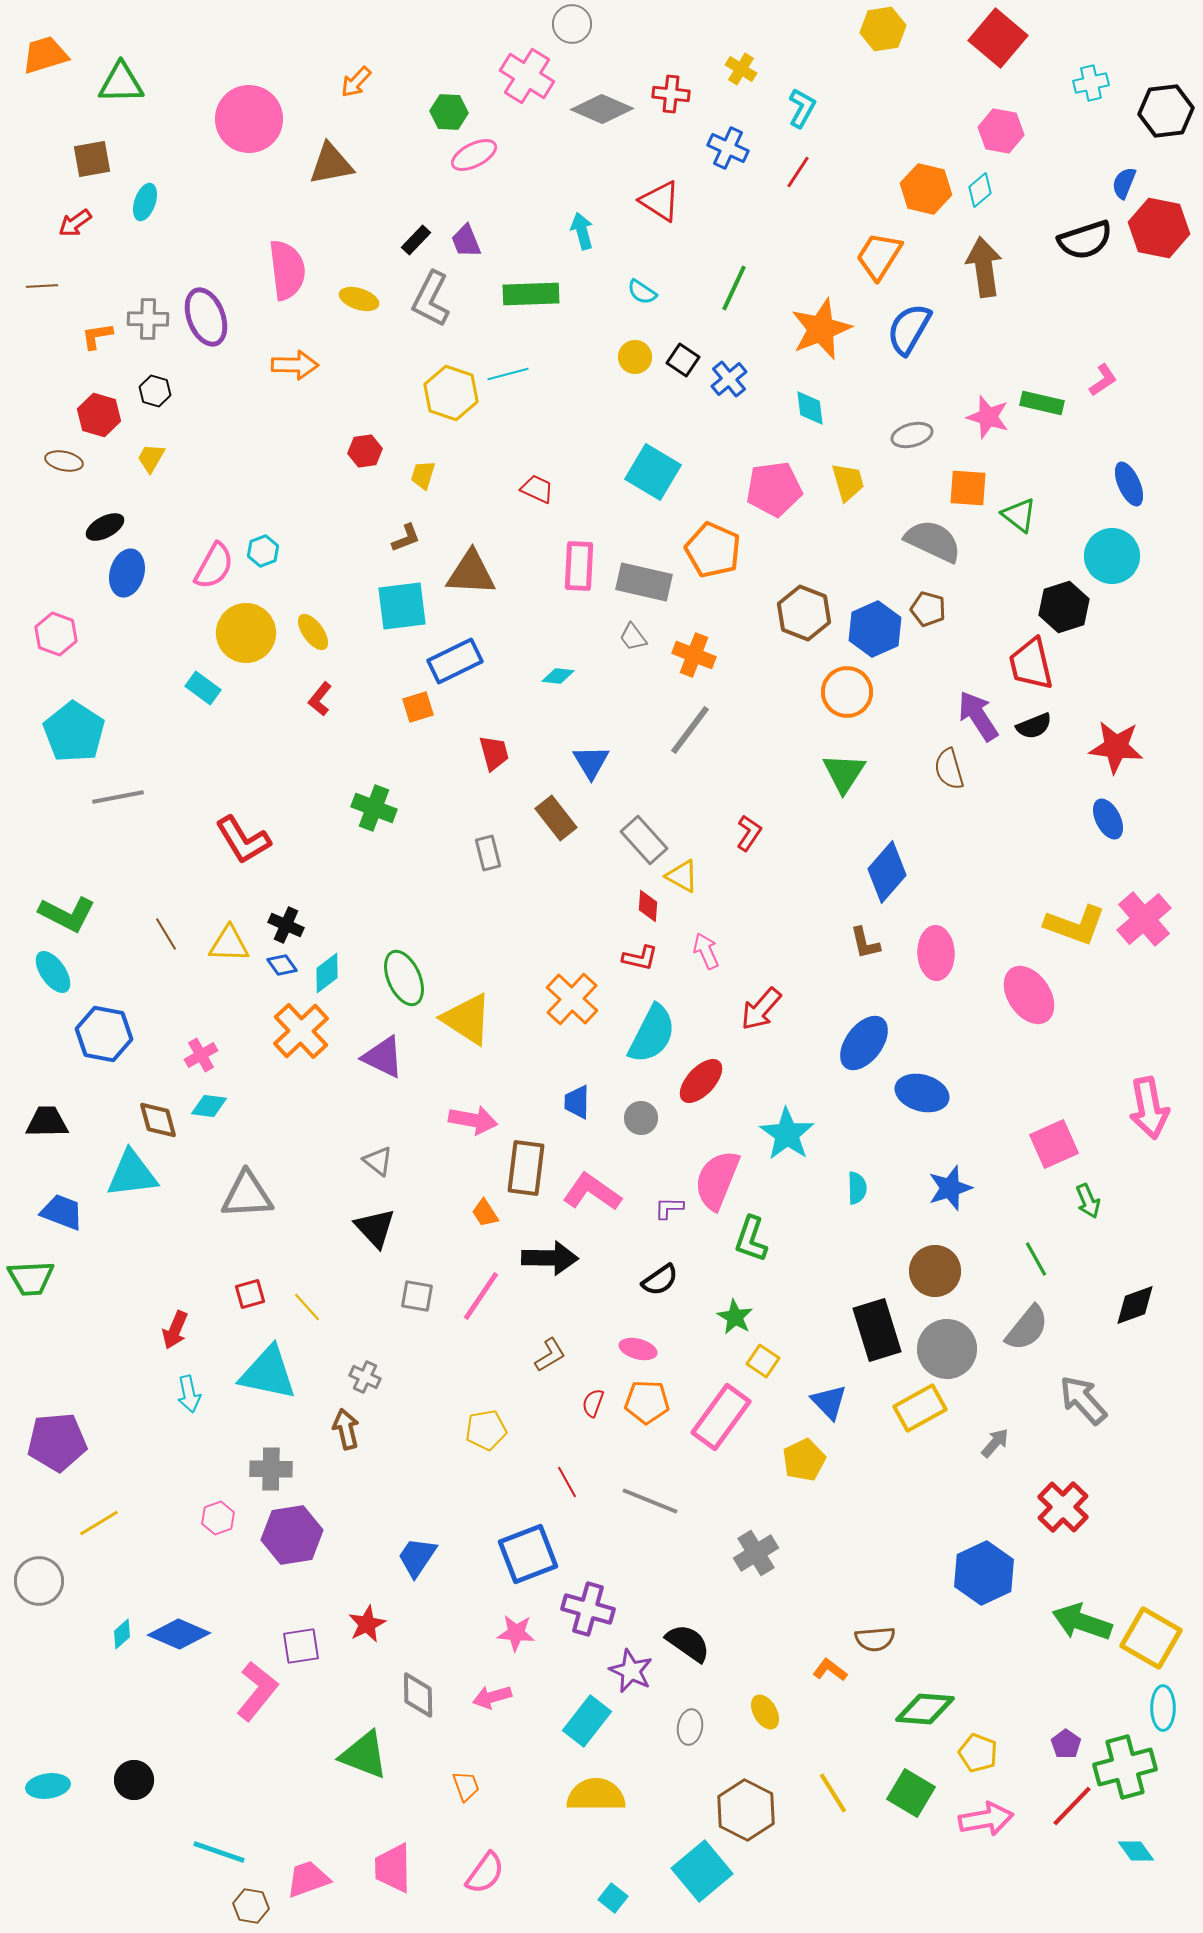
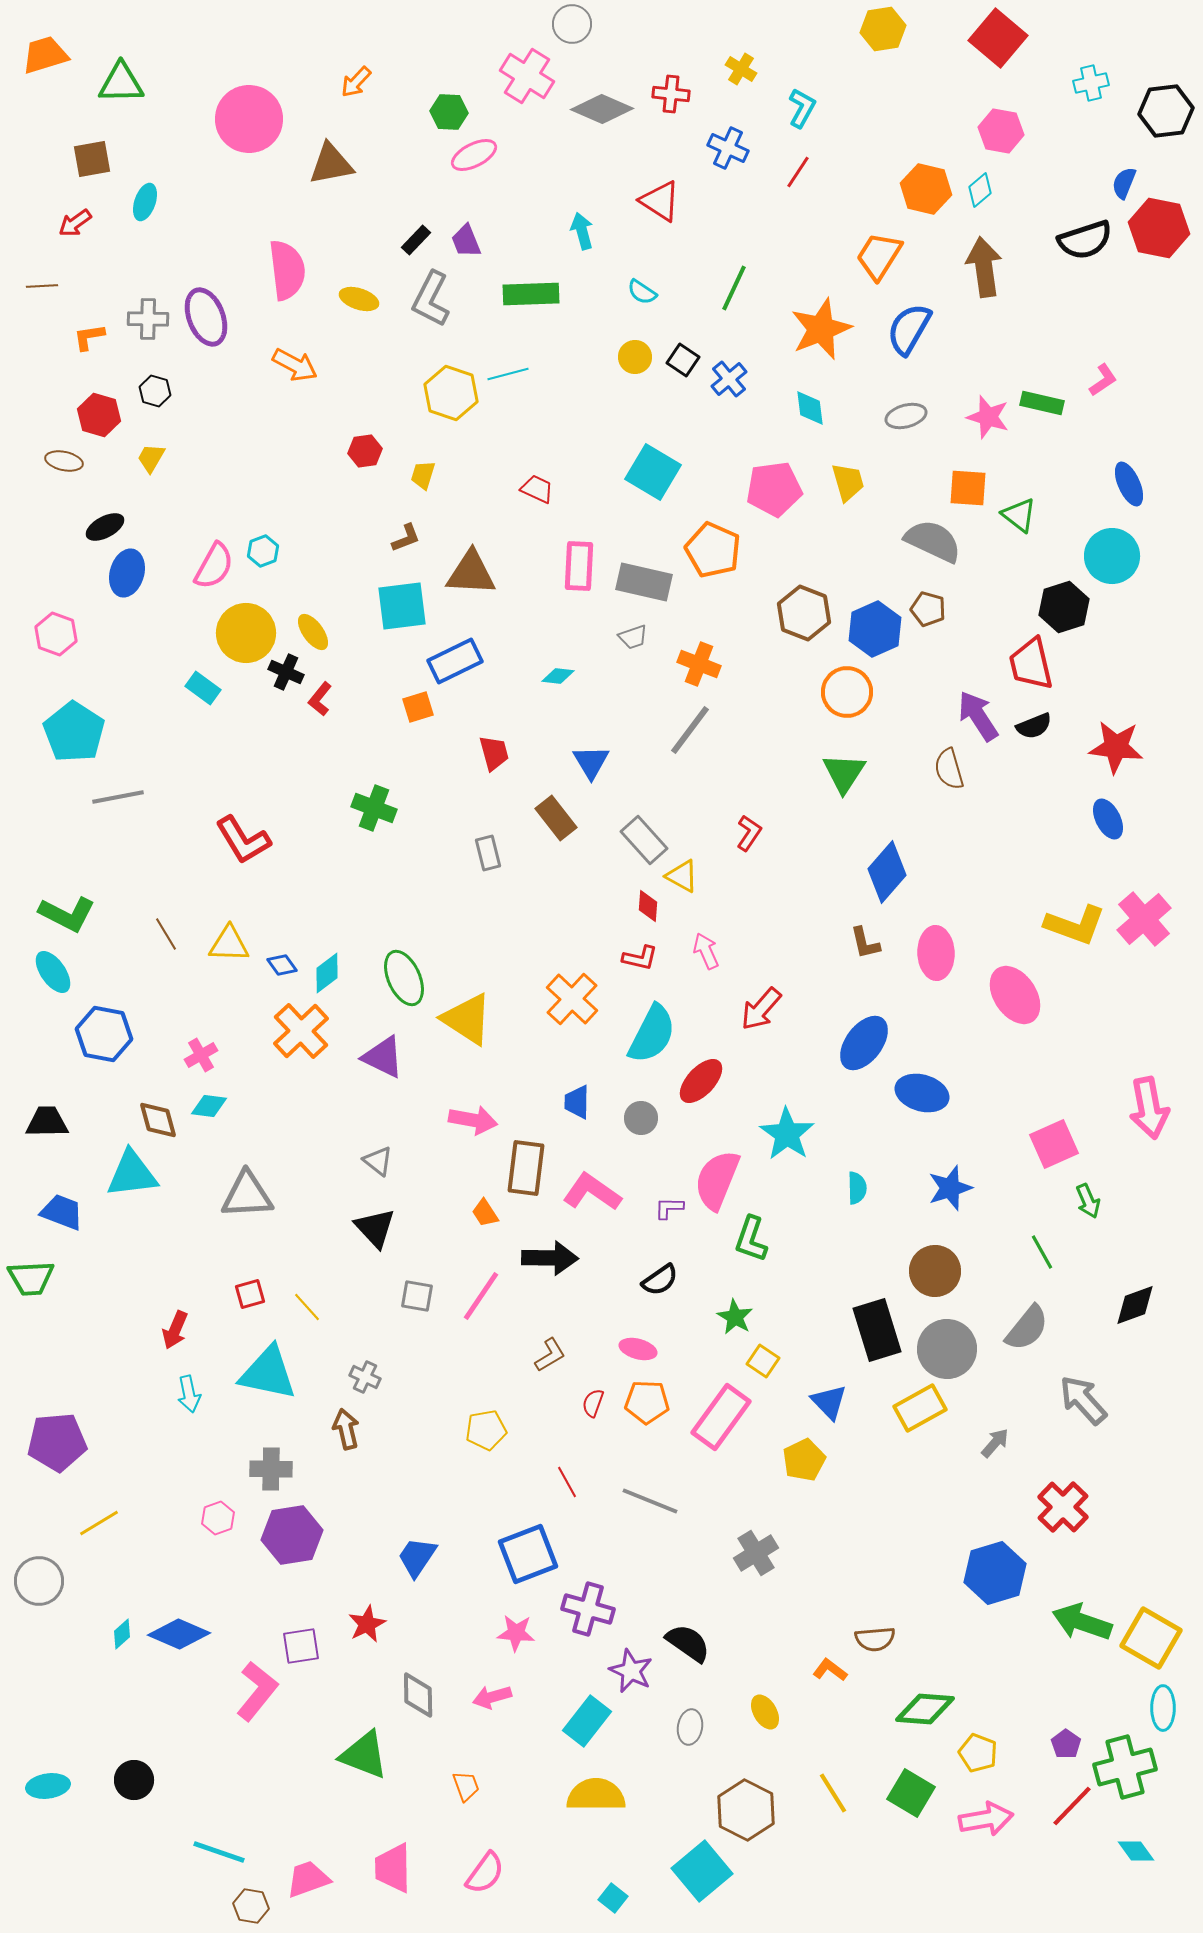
orange L-shape at (97, 336): moved 8 px left, 1 px down
orange arrow at (295, 365): rotated 27 degrees clockwise
gray ellipse at (912, 435): moved 6 px left, 19 px up
gray trapezoid at (633, 637): rotated 72 degrees counterclockwise
orange cross at (694, 655): moved 5 px right, 9 px down
black cross at (286, 925): moved 253 px up
pink ellipse at (1029, 995): moved 14 px left
green line at (1036, 1259): moved 6 px right, 7 px up
blue hexagon at (984, 1573): moved 11 px right; rotated 8 degrees clockwise
